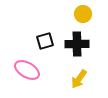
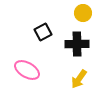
yellow circle: moved 1 px up
black square: moved 2 px left, 9 px up; rotated 12 degrees counterclockwise
